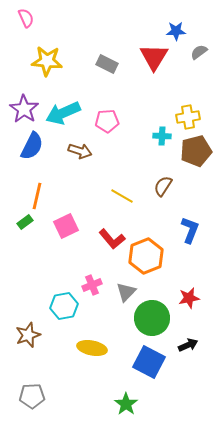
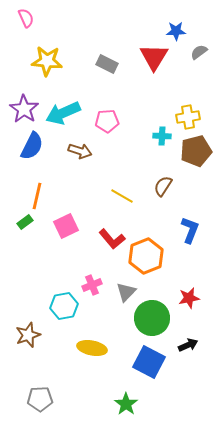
gray pentagon: moved 8 px right, 3 px down
